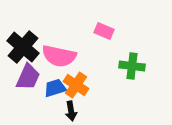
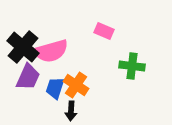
pink semicircle: moved 8 px left, 5 px up; rotated 28 degrees counterclockwise
blue trapezoid: rotated 55 degrees counterclockwise
black arrow: rotated 12 degrees clockwise
